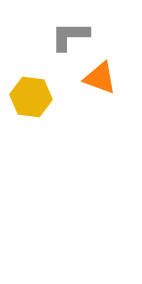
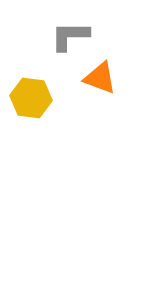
yellow hexagon: moved 1 px down
